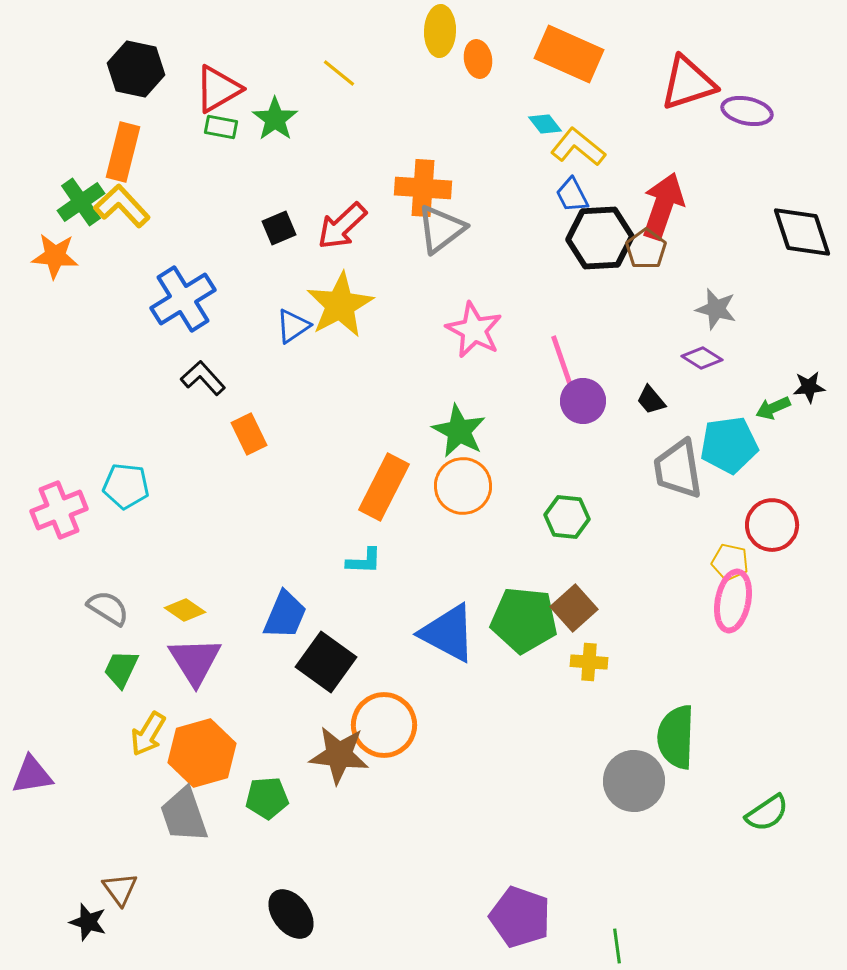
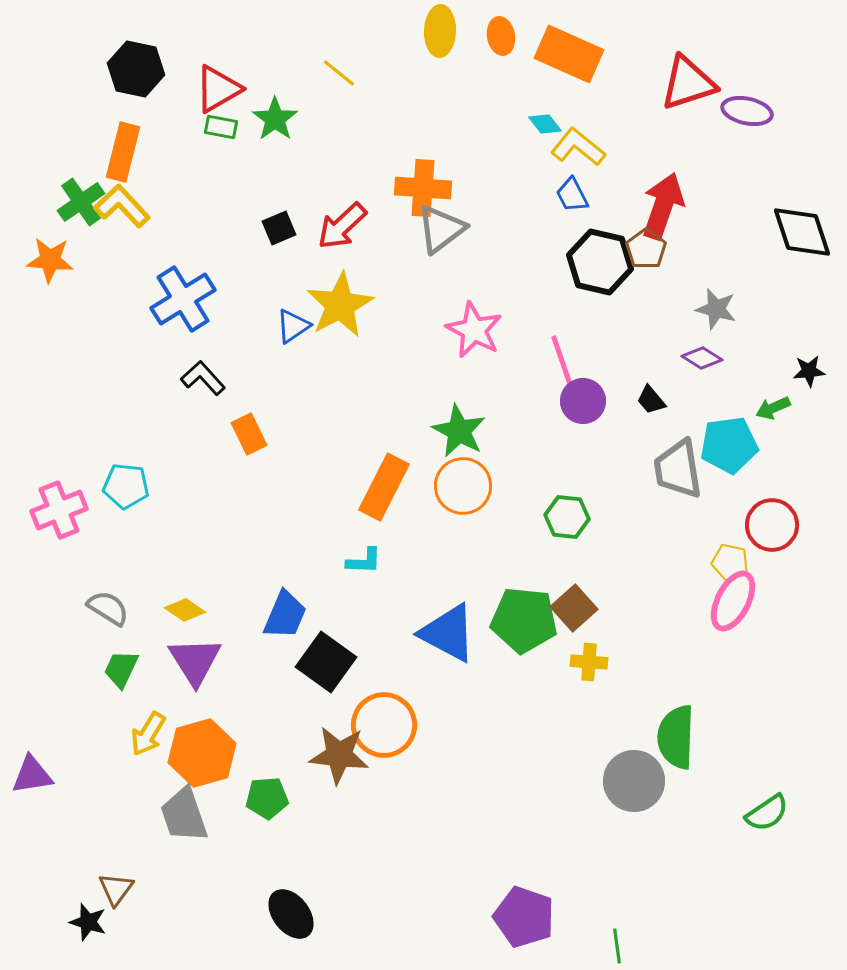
orange ellipse at (478, 59): moved 23 px right, 23 px up
black hexagon at (600, 238): moved 24 px down; rotated 16 degrees clockwise
orange star at (55, 256): moved 5 px left, 4 px down
black star at (809, 387): moved 16 px up
pink ellipse at (733, 601): rotated 16 degrees clockwise
brown triangle at (120, 889): moved 4 px left; rotated 12 degrees clockwise
purple pentagon at (520, 917): moved 4 px right
